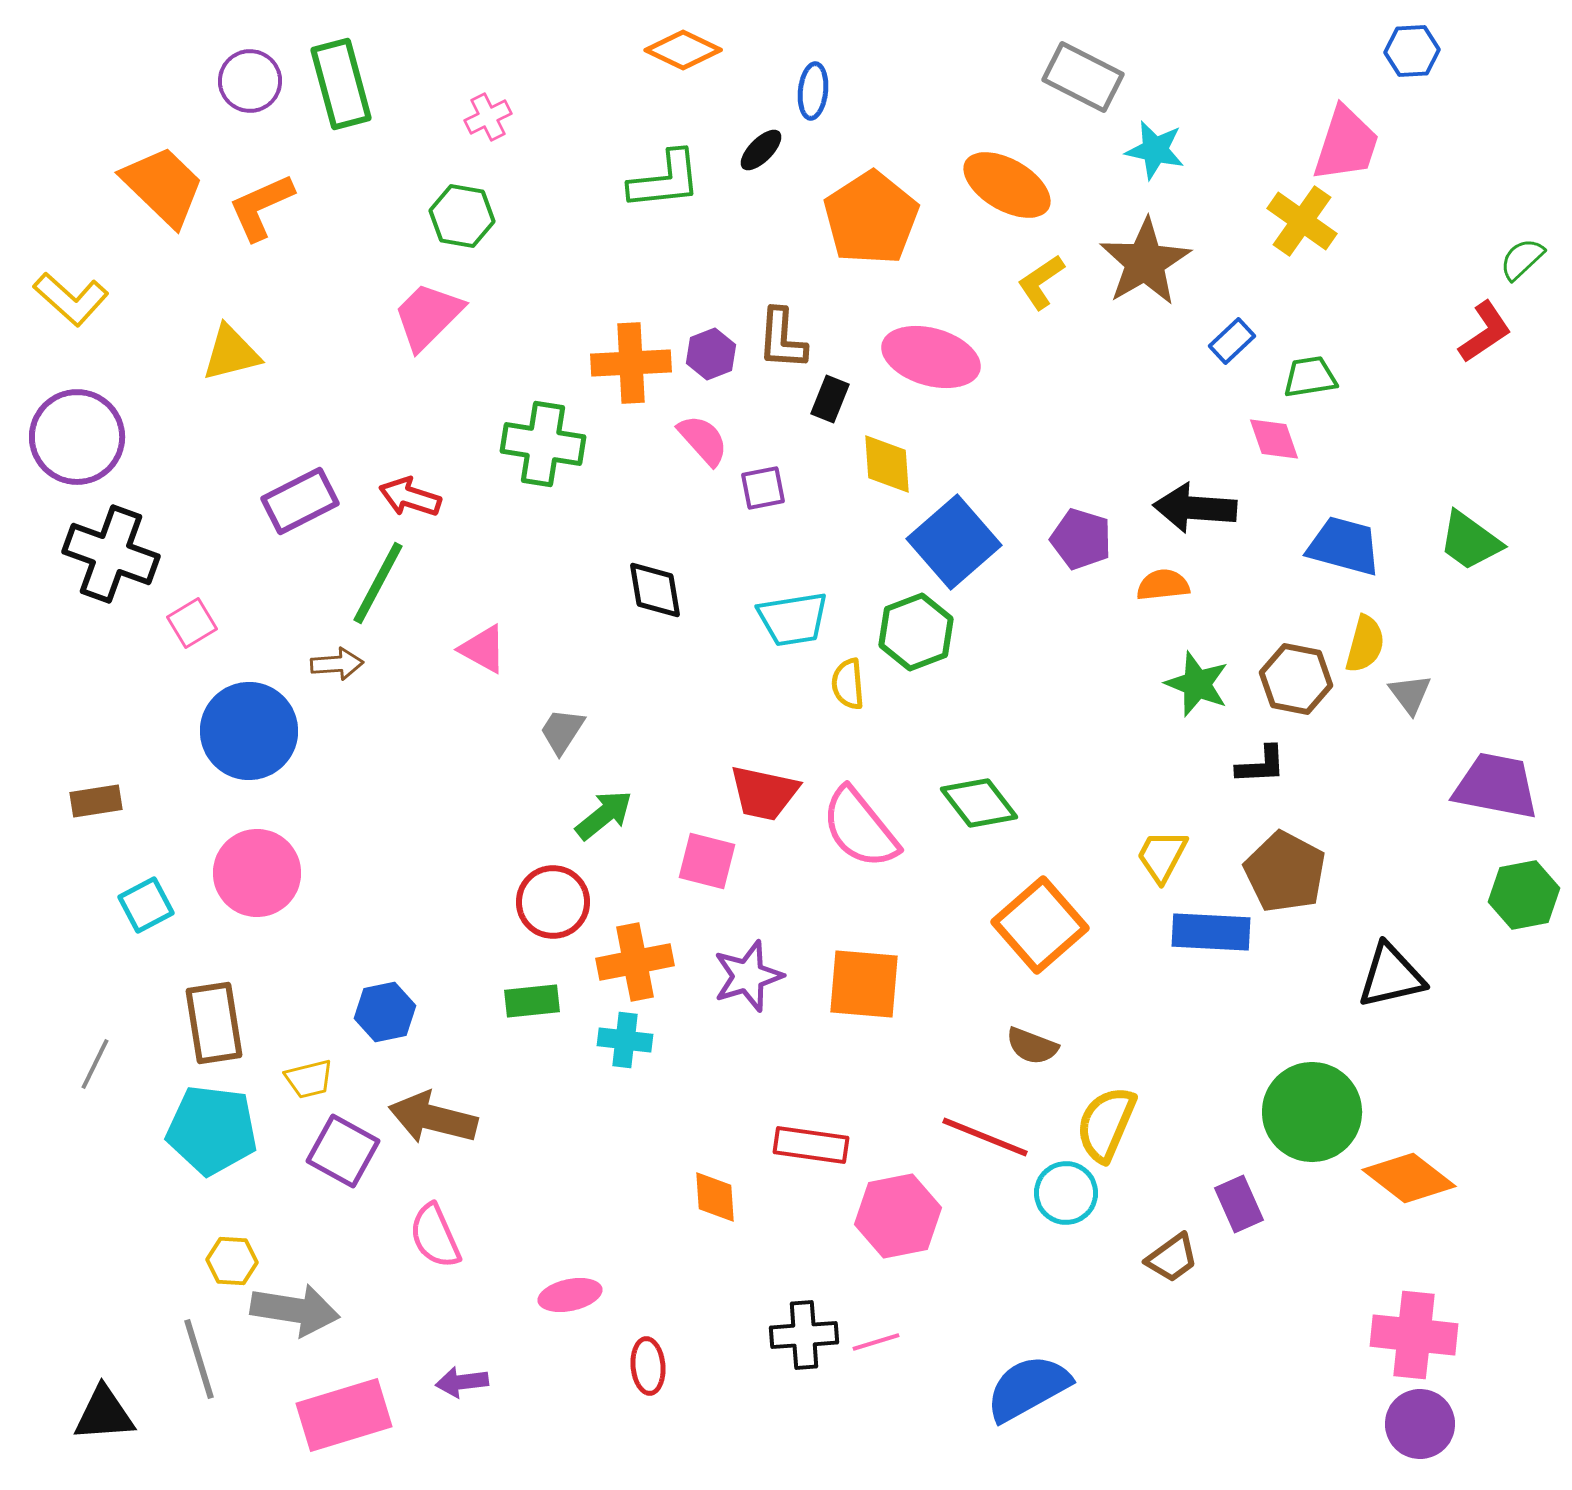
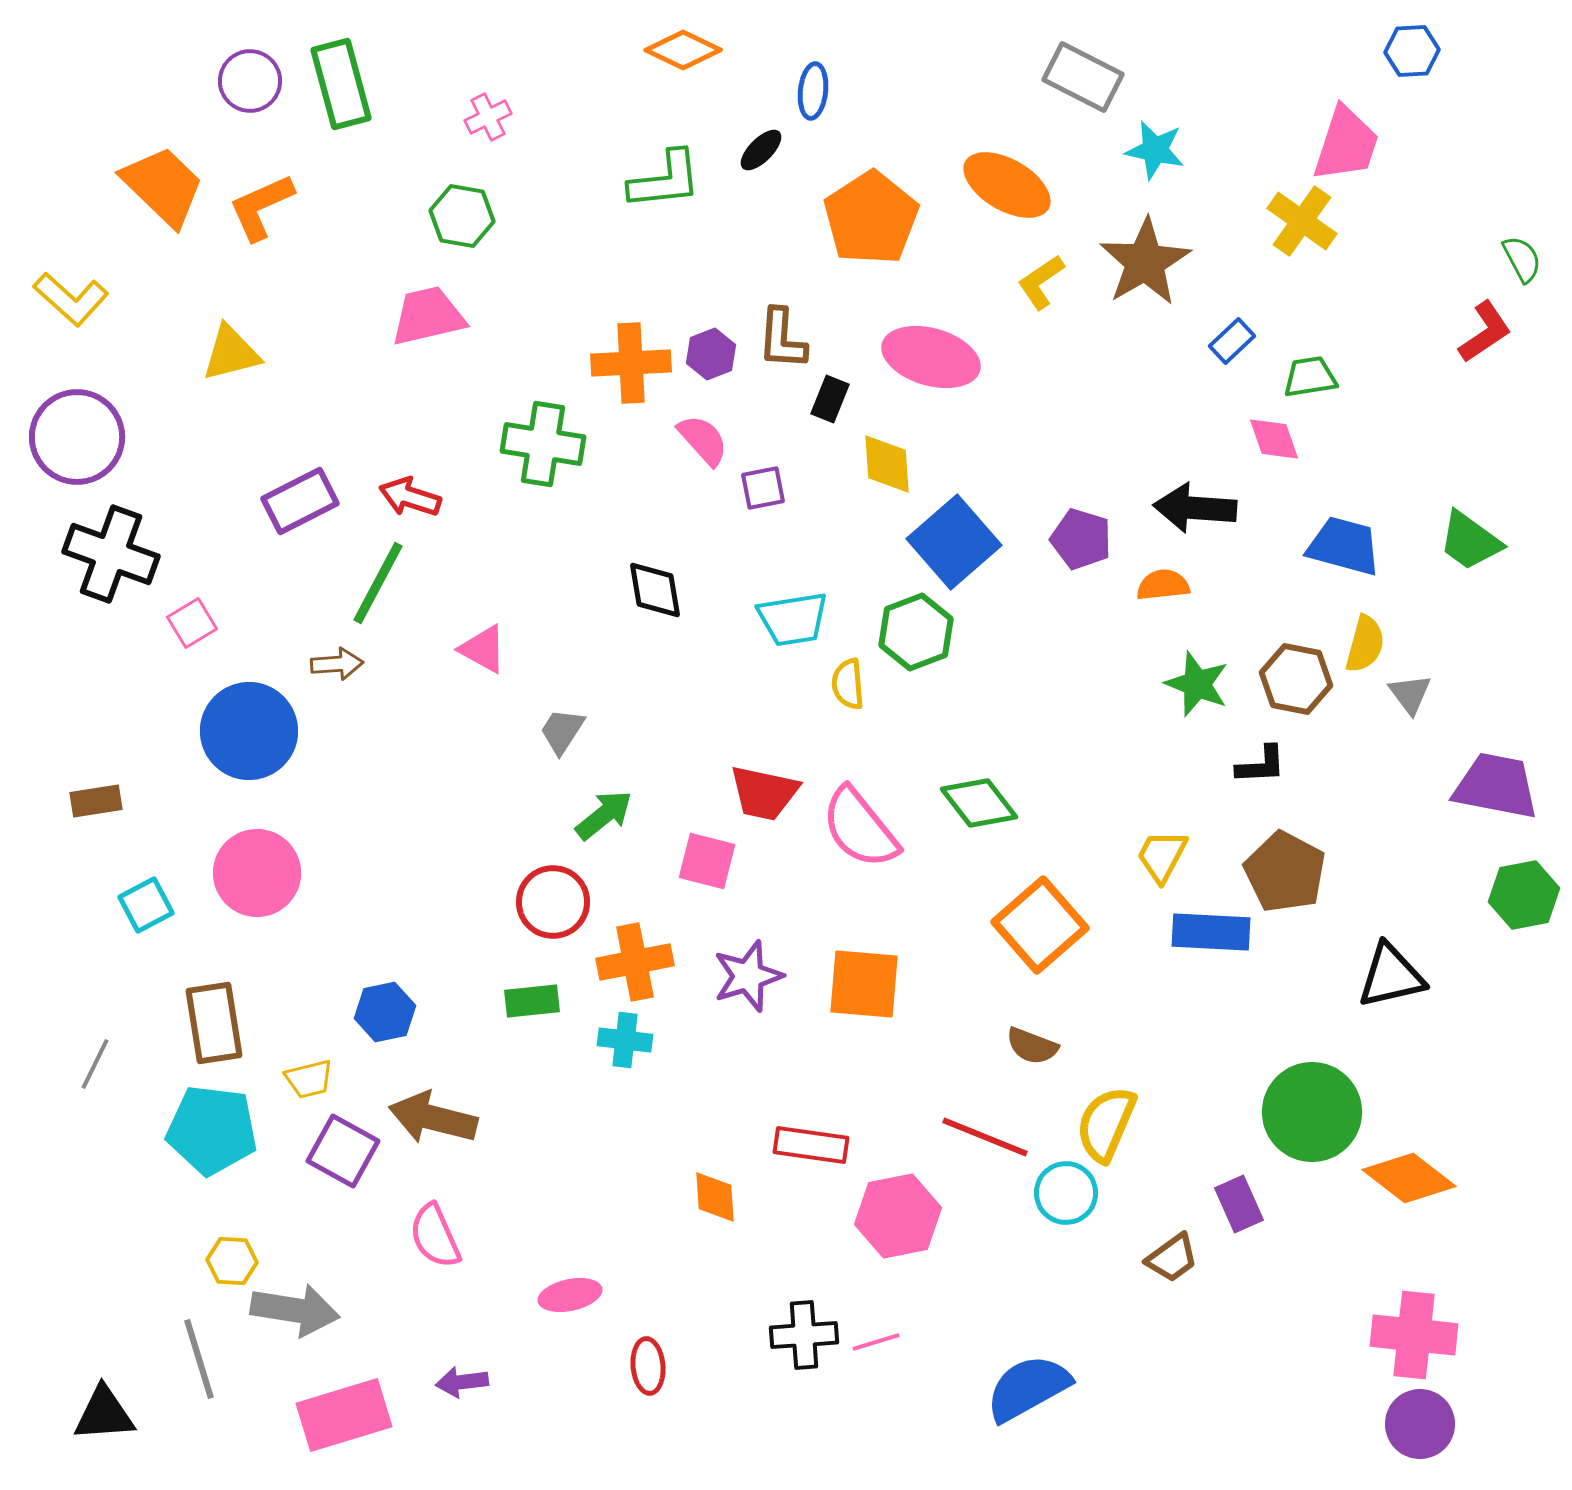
green semicircle at (1522, 259): rotated 105 degrees clockwise
pink trapezoid at (428, 316): rotated 32 degrees clockwise
